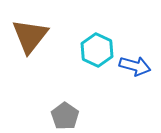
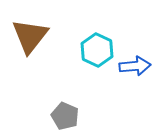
blue arrow: rotated 20 degrees counterclockwise
gray pentagon: rotated 12 degrees counterclockwise
